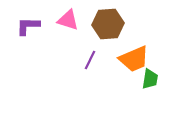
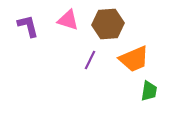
purple L-shape: rotated 75 degrees clockwise
green trapezoid: moved 1 px left, 12 px down
